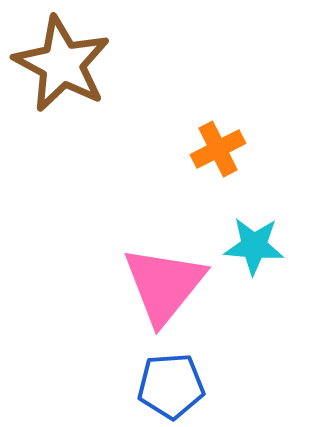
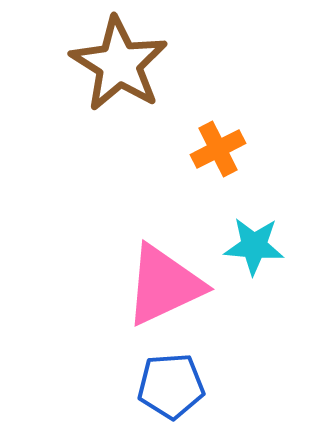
brown star: moved 57 px right; rotated 4 degrees clockwise
pink triangle: rotated 26 degrees clockwise
